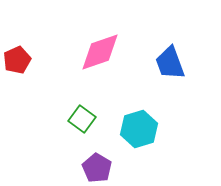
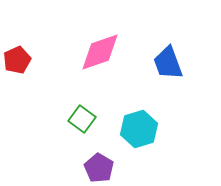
blue trapezoid: moved 2 px left
purple pentagon: moved 2 px right
